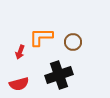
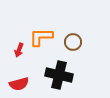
red arrow: moved 1 px left, 2 px up
black cross: rotated 32 degrees clockwise
